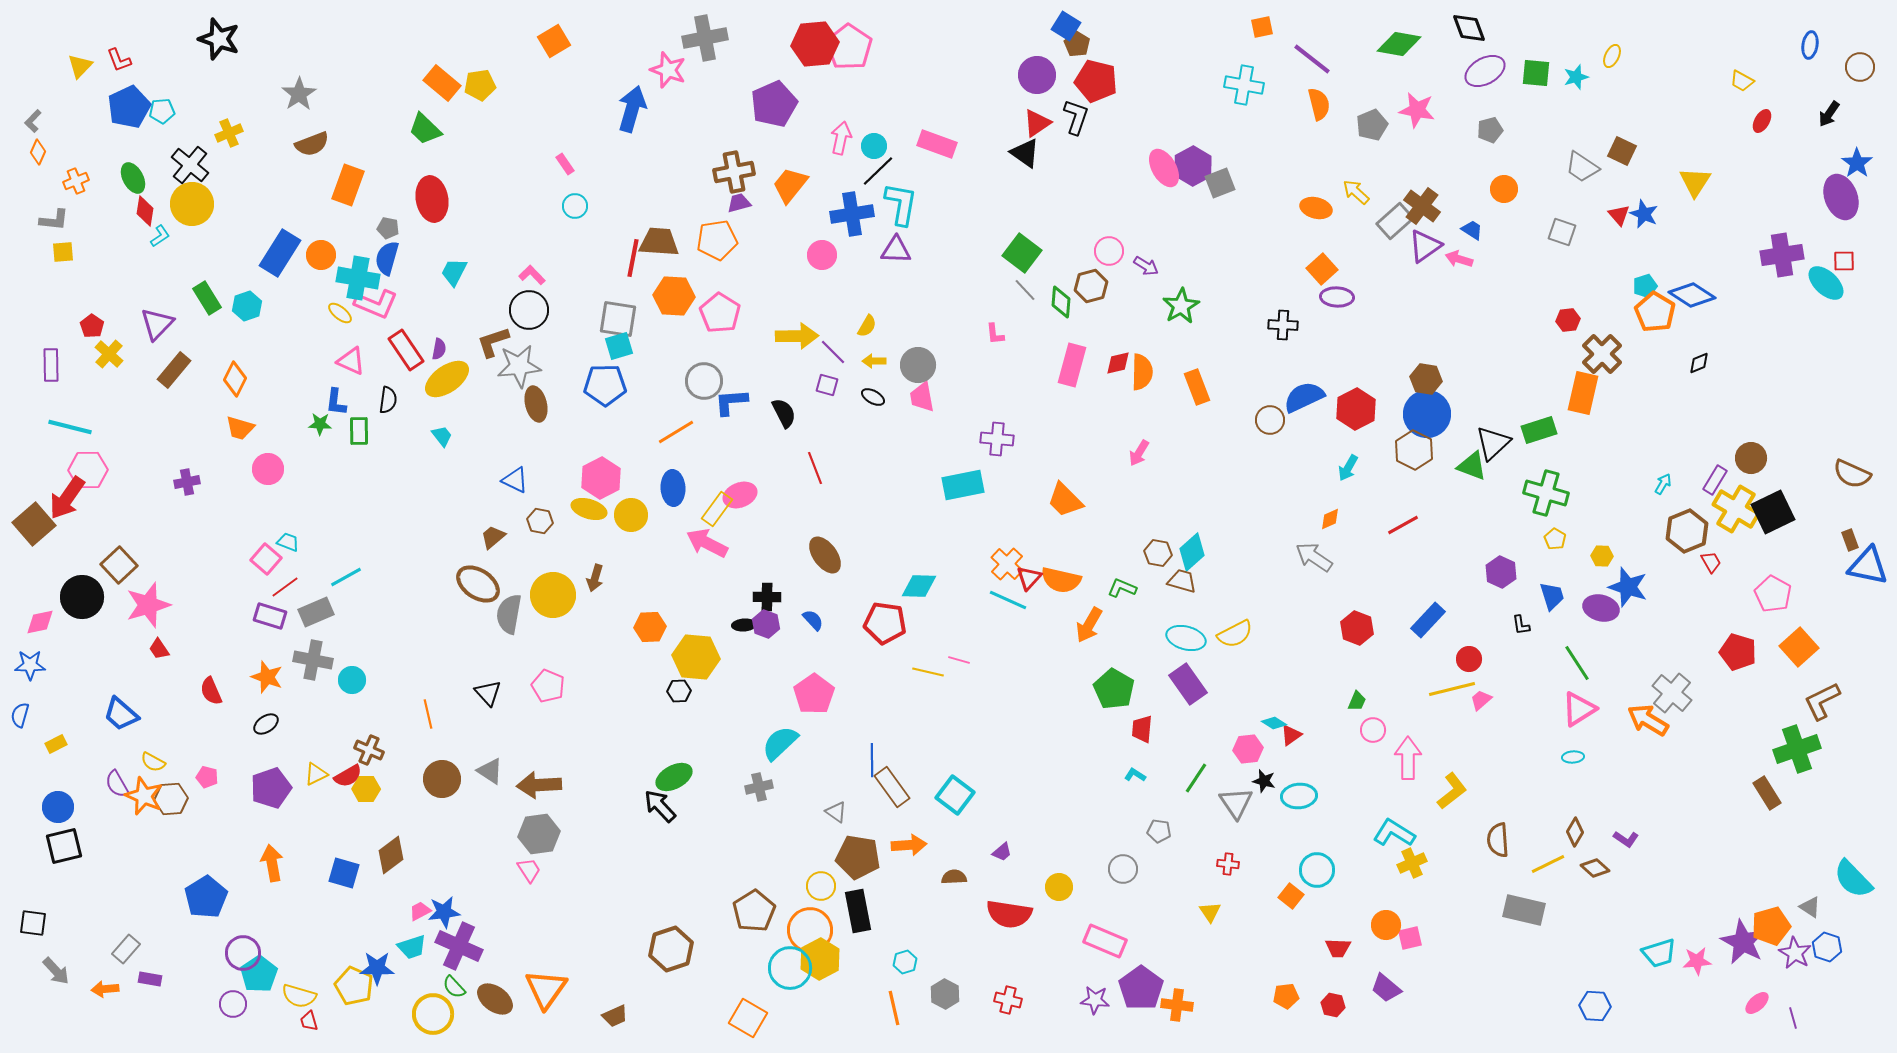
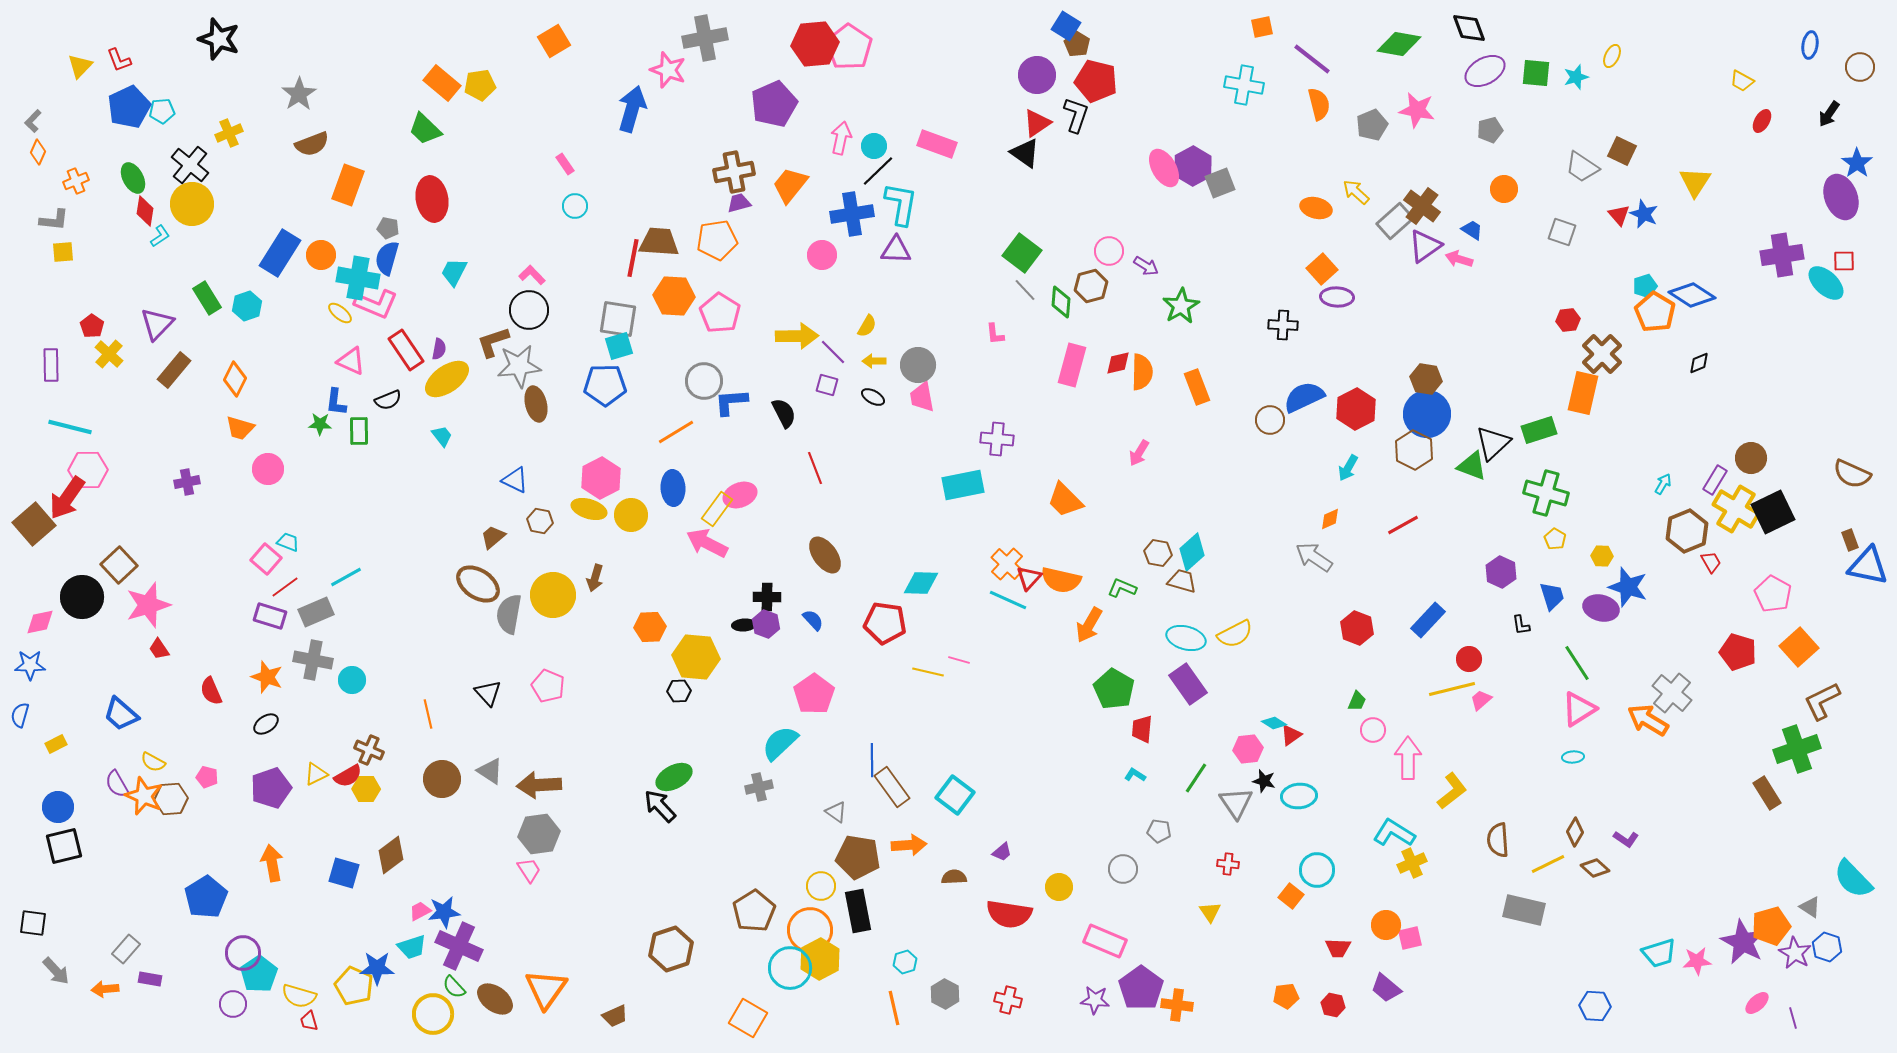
black L-shape at (1076, 117): moved 2 px up
black semicircle at (388, 400): rotated 60 degrees clockwise
cyan diamond at (919, 586): moved 2 px right, 3 px up
